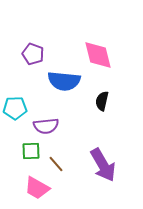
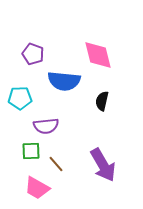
cyan pentagon: moved 5 px right, 10 px up
